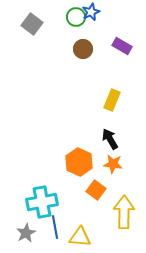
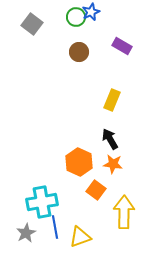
brown circle: moved 4 px left, 3 px down
yellow triangle: rotated 25 degrees counterclockwise
